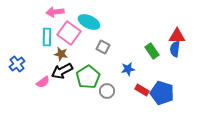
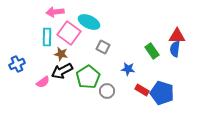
blue cross: rotated 14 degrees clockwise
blue star: rotated 16 degrees clockwise
